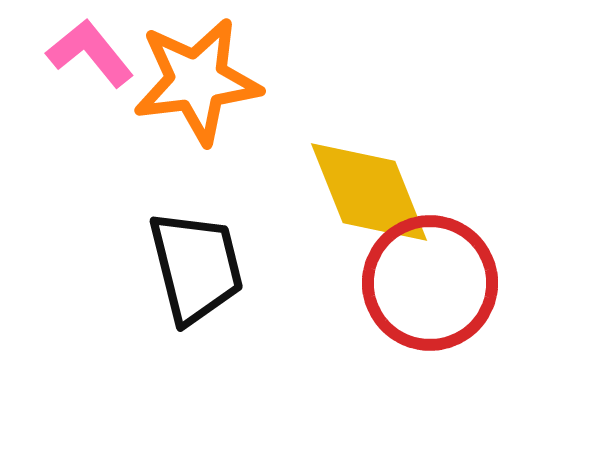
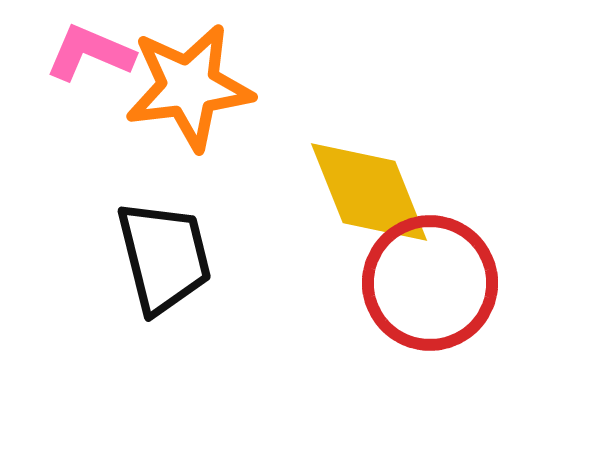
pink L-shape: rotated 28 degrees counterclockwise
orange star: moved 8 px left, 6 px down
black trapezoid: moved 32 px left, 10 px up
